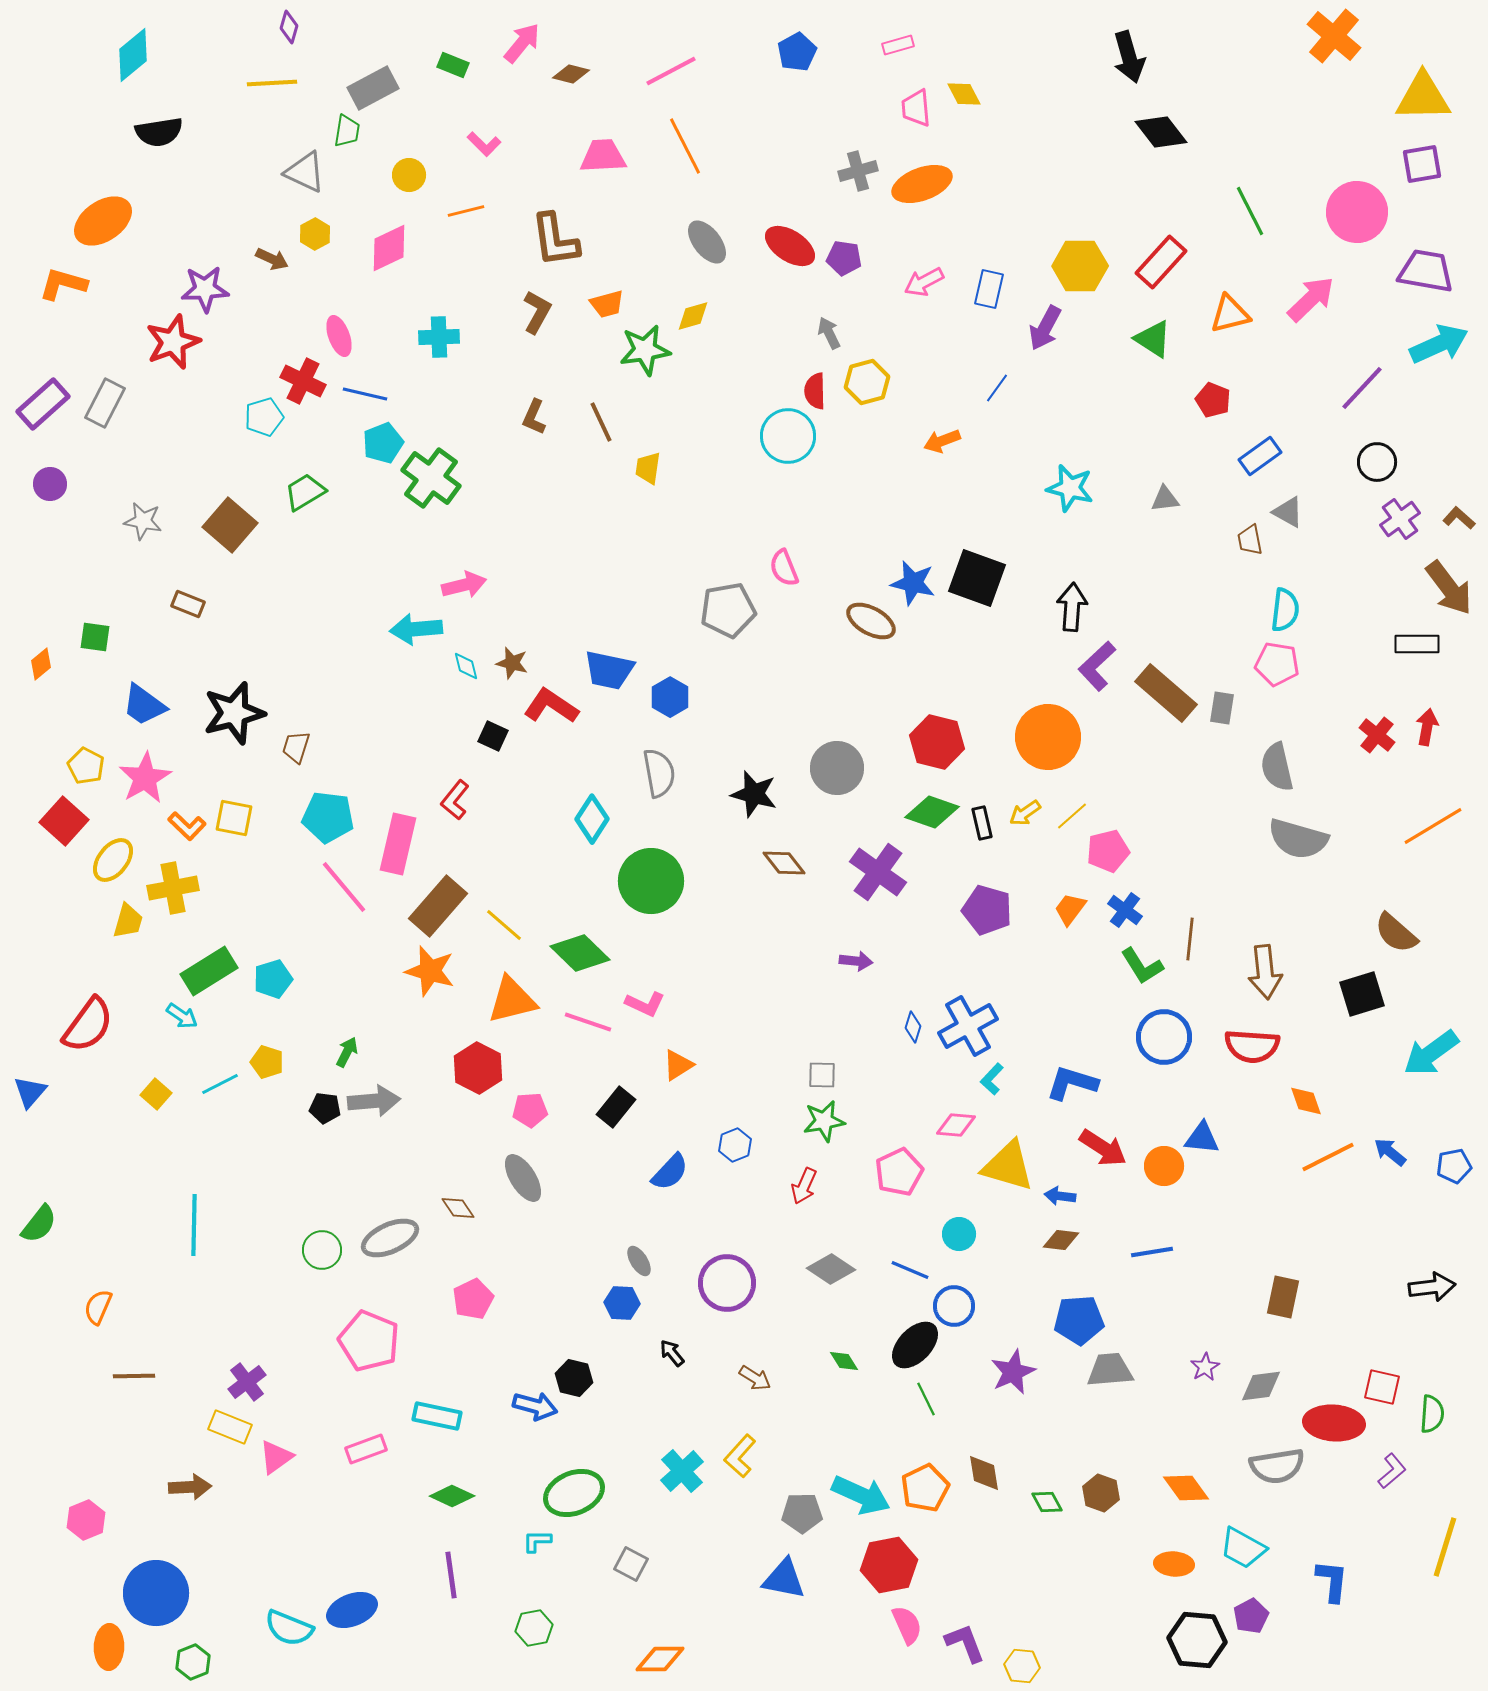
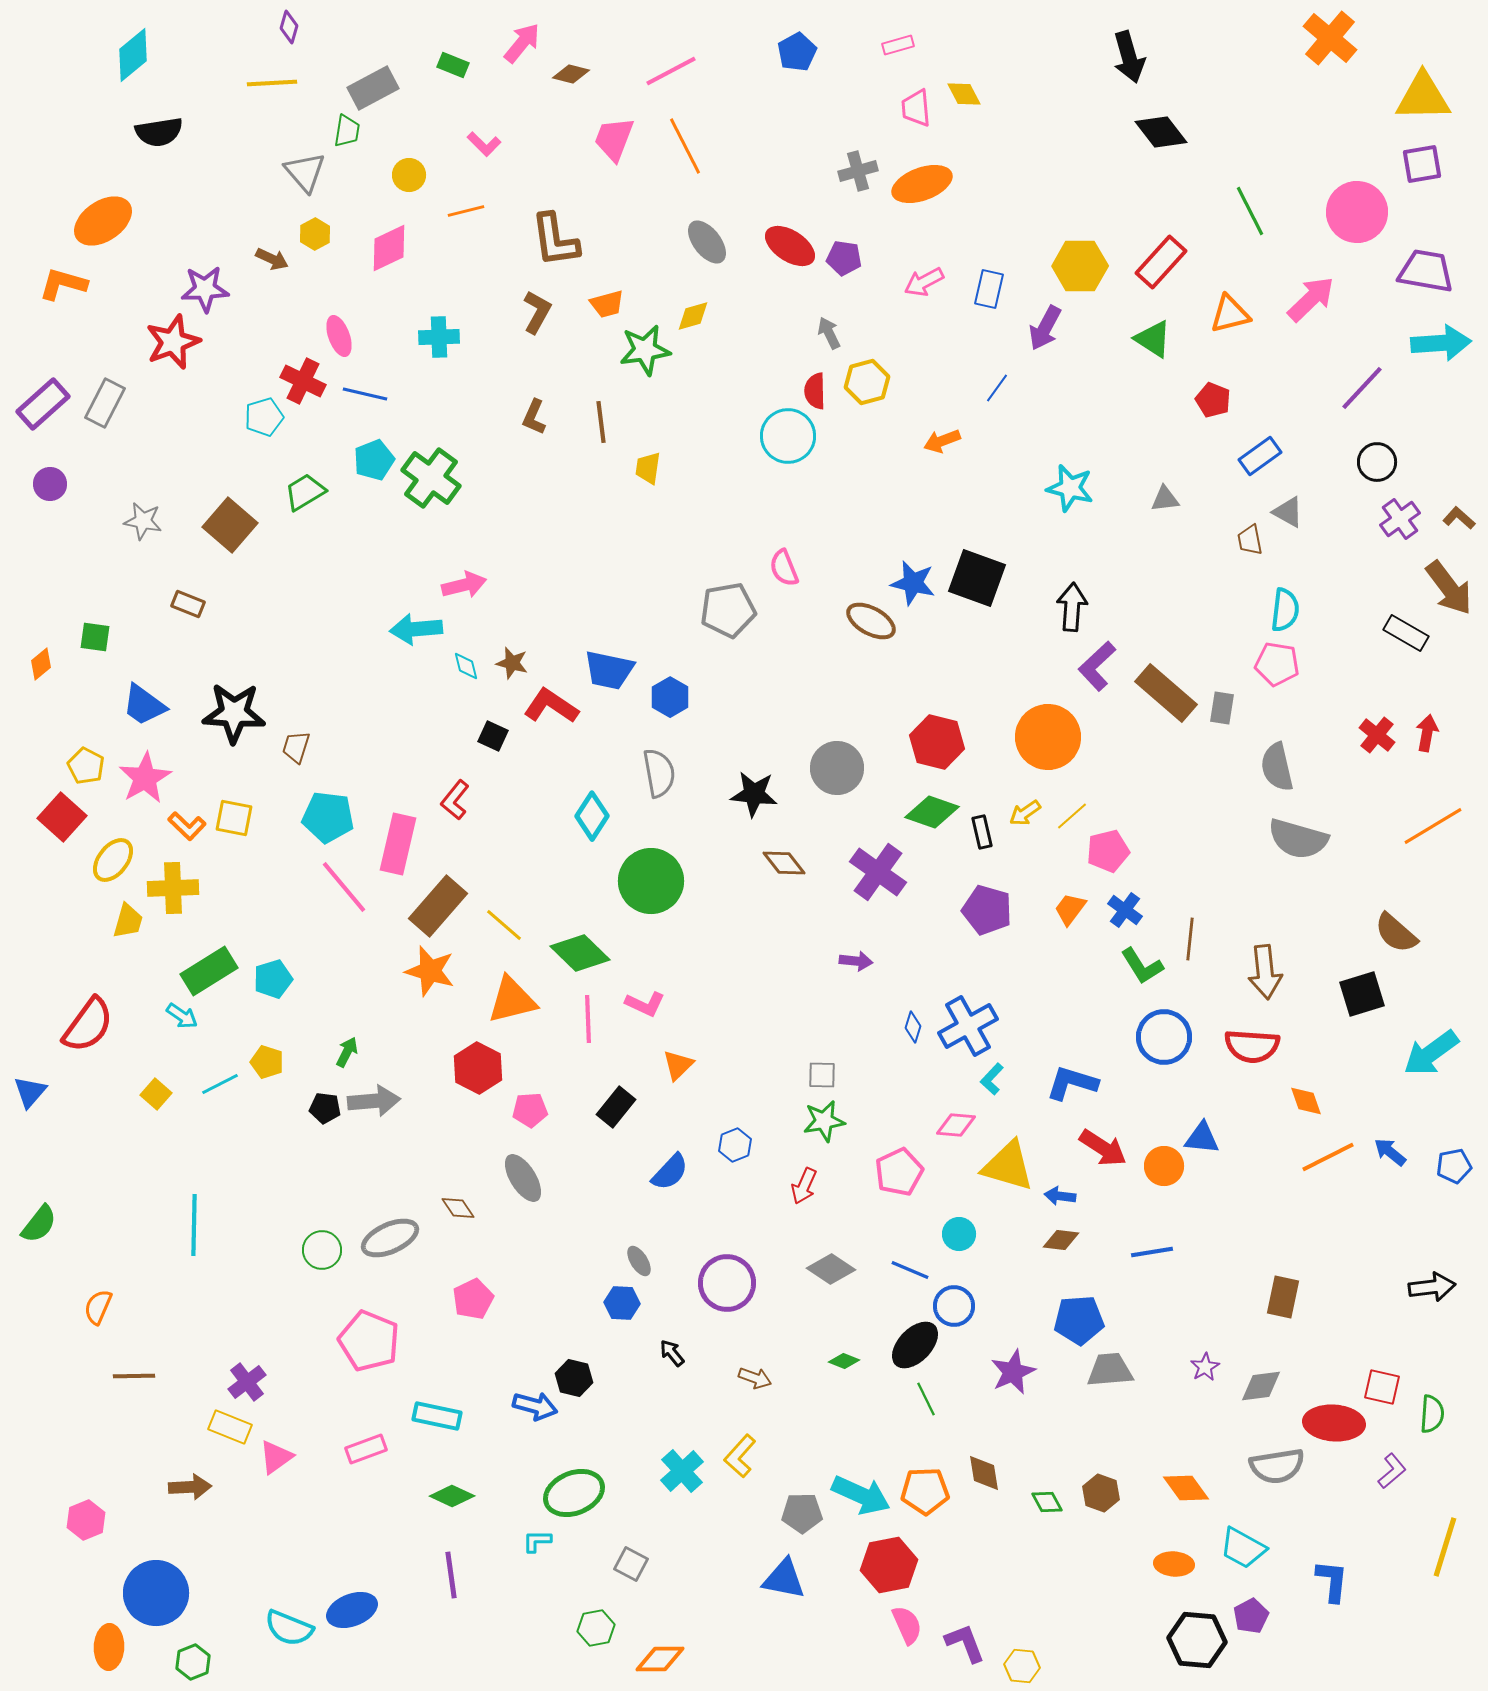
orange cross at (1334, 36): moved 4 px left, 2 px down
pink trapezoid at (603, 156): moved 11 px right, 17 px up; rotated 66 degrees counterclockwise
gray triangle at (305, 172): rotated 24 degrees clockwise
cyan arrow at (1439, 344): moved 2 px right, 1 px up; rotated 20 degrees clockwise
brown line at (601, 422): rotated 18 degrees clockwise
cyan pentagon at (383, 443): moved 9 px left, 17 px down
black rectangle at (1417, 644): moved 11 px left, 11 px up; rotated 30 degrees clockwise
black star at (234, 713): rotated 18 degrees clockwise
red arrow at (1427, 727): moved 6 px down
black star at (754, 794): rotated 9 degrees counterclockwise
cyan diamond at (592, 819): moved 3 px up
red square at (64, 821): moved 2 px left, 4 px up
black rectangle at (982, 823): moved 9 px down
yellow cross at (173, 888): rotated 9 degrees clockwise
pink line at (588, 1022): moved 3 px up; rotated 69 degrees clockwise
orange triangle at (678, 1065): rotated 12 degrees counterclockwise
green diamond at (844, 1361): rotated 36 degrees counterclockwise
brown arrow at (755, 1378): rotated 12 degrees counterclockwise
orange pentagon at (925, 1488): moved 3 px down; rotated 24 degrees clockwise
green hexagon at (534, 1628): moved 62 px right
